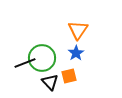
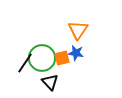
blue star: rotated 28 degrees counterclockwise
black line: rotated 35 degrees counterclockwise
orange square: moved 7 px left, 18 px up
